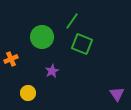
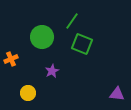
purple triangle: rotated 49 degrees counterclockwise
